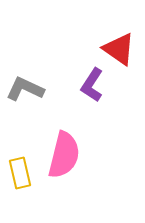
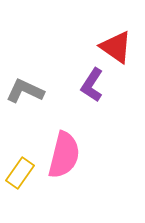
red triangle: moved 3 px left, 2 px up
gray L-shape: moved 2 px down
yellow rectangle: rotated 48 degrees clockwise
